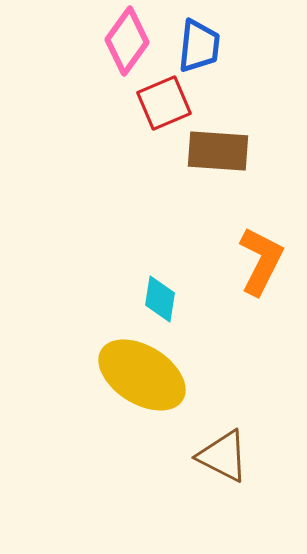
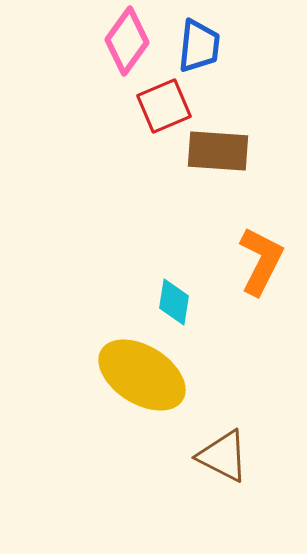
red square: moved 3 px down
cyan diamond: moved 14 px right, 3 px down
